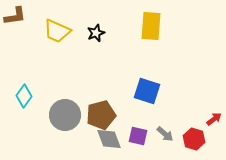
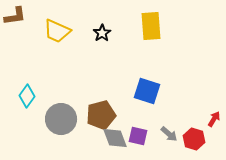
yellow rectangle: rotated 8 degrees counterclockwise
black star: moved 6 px right; rotated 12 degrees counterclockwise
cyan diamond: moved 3 px right
gray circle: moved 4 px left, 4 px down
red arrow: rotated 21 degrees counterclockwise
gray arrow: moved 4 px right
gray diamond: moved 6 px right, 1 px up
